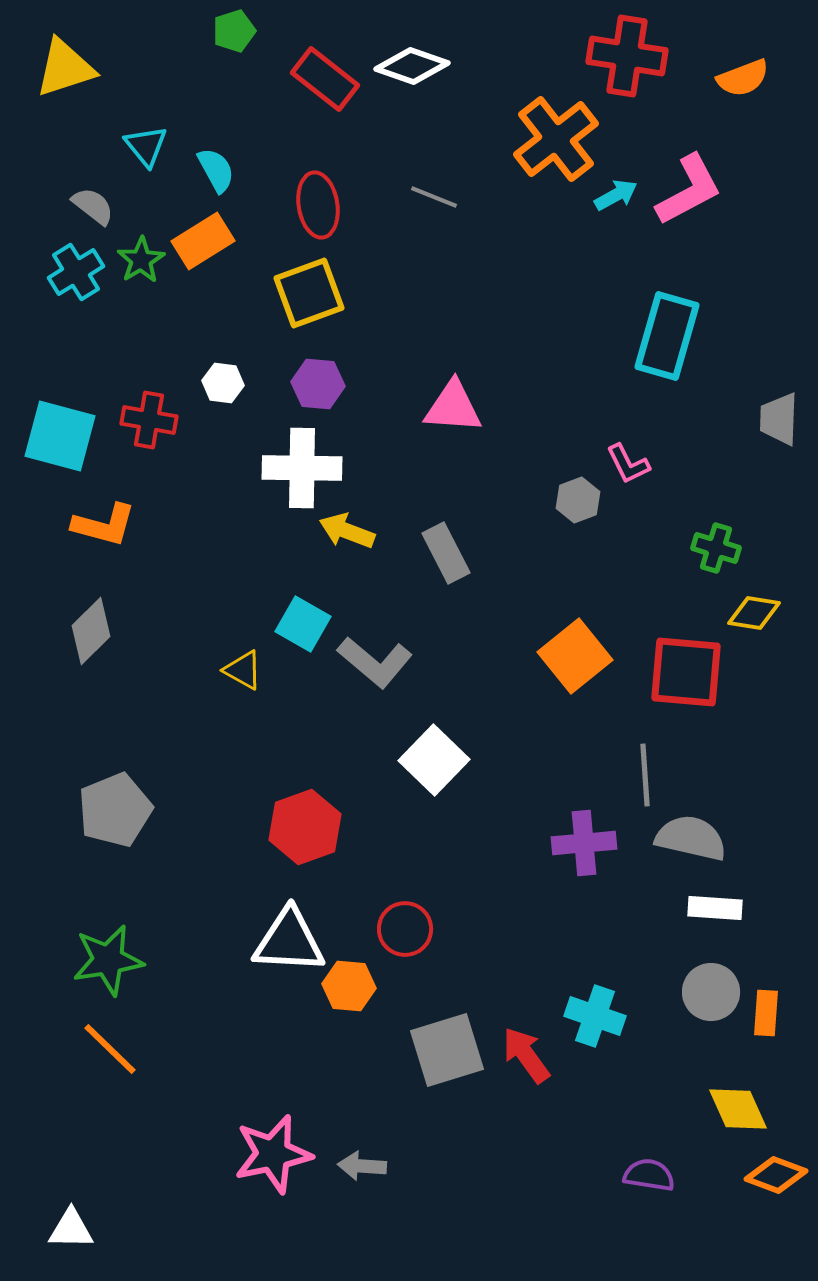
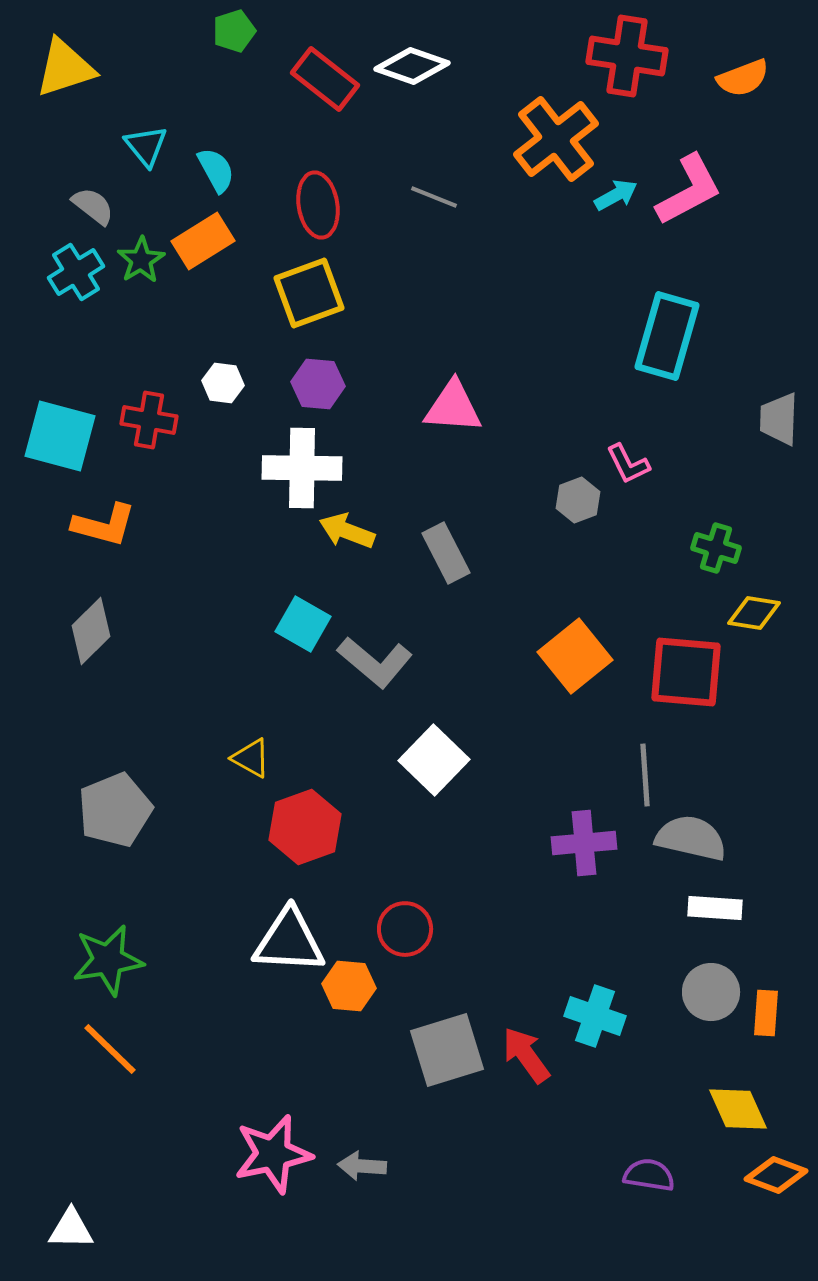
yellow triangle at (243, 670): moved 8 px right, 88 px down
